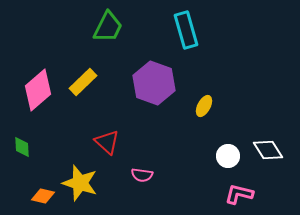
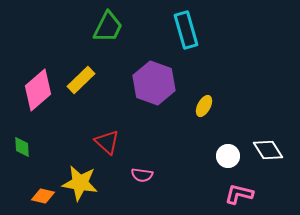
yellow rectangle: moved 2 px left, 2 px up
yellow star: rotated 9 degrees counterclockwise
